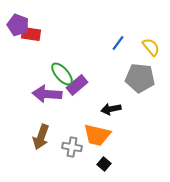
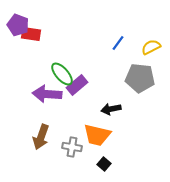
yellow semicircle: rotated 78 degrees counterclockwise
